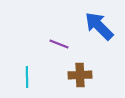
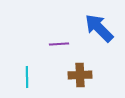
blue arrow: moved 2 px down
purple line: rotated 24 degrees counterclockwise
